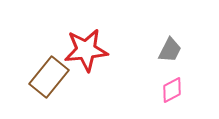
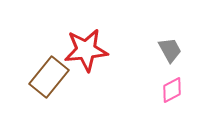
gray trapezoid: rotated 56 degrees counterclockwise
